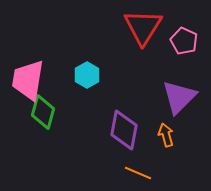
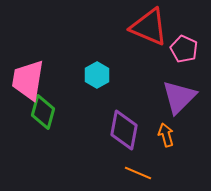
red triangle: moved 6 px right; rotated 39 degrees counterclockwise
pink pentagon: moved 8 px down
cyan hexagon: moved 10 px right
